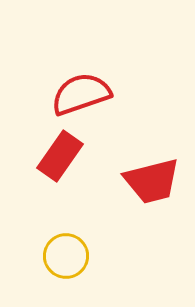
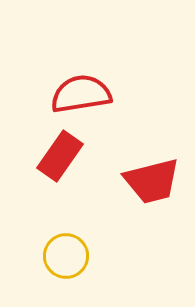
red semicircle: rotated 10 degrees clockwise
